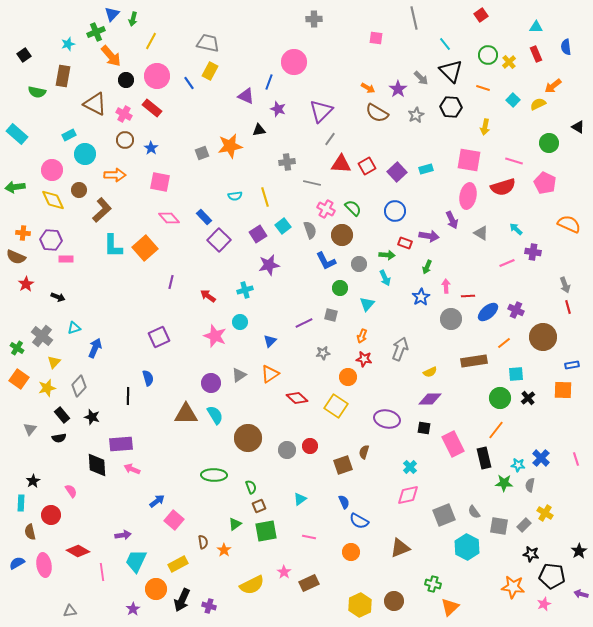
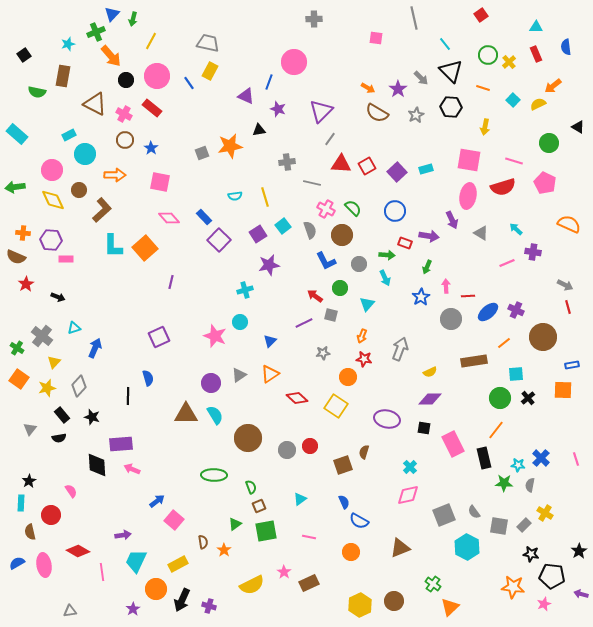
gray arrow at (565, 285): rotated 42 degrees counterclockwise
red arrow at (208, 296): moved 107 px right
black star at (33, 481): moved 4 px left
green cross at (433, 584): rotated 21 degrees clockwise
